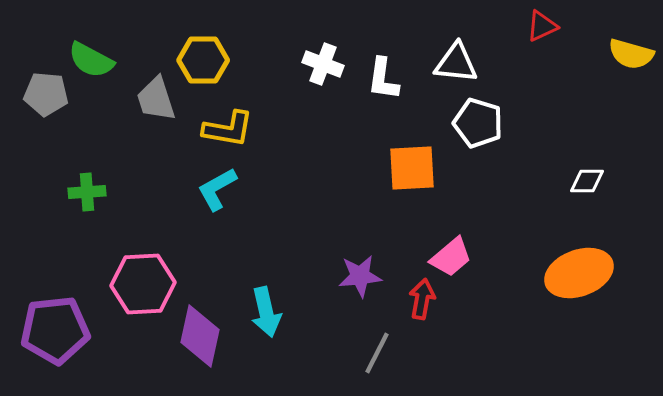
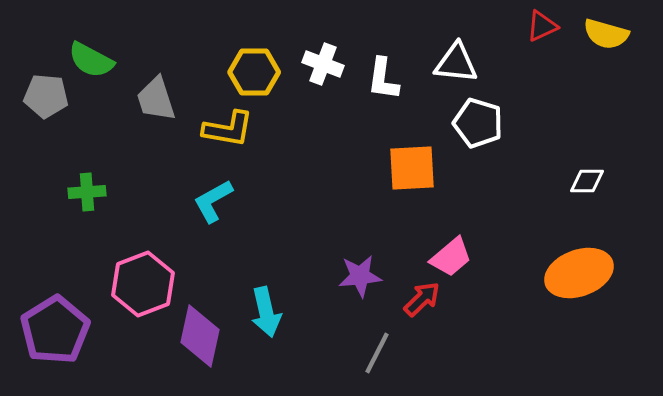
yellow semicircle: moved 25 px left, 20 px up
yellow hexagon: moved 51 px right, 12 px down
gray pentagon: moved 2 px down
cyan L-shape: moved 4 px left, 12 px down
pink hexagon: rotated 18 degrees counterclockwise
red arrow: rotated 36 degrees clockwise
purple pentagon: rotated 26 degrees counterclockwise
